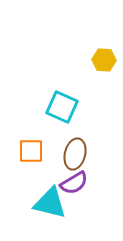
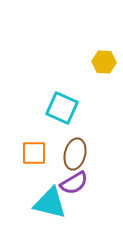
yellow hexagon: moved 2 px down
cyan square: moved 1 px down
orange square: moved 3 px right, 2 px down
